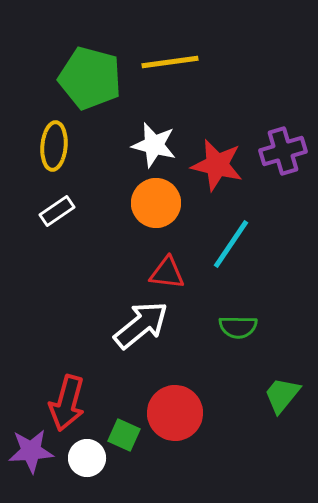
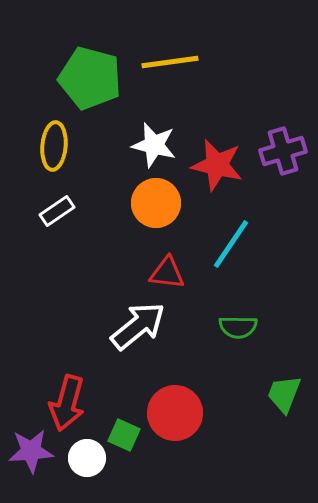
white arrow: moved 3 px left, 1 px down
green trapezoid: moved 2 px right, 1 px up; rotated 18 degrees counterclockwise
